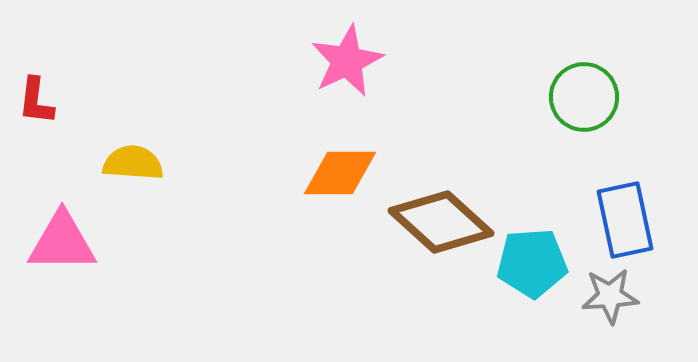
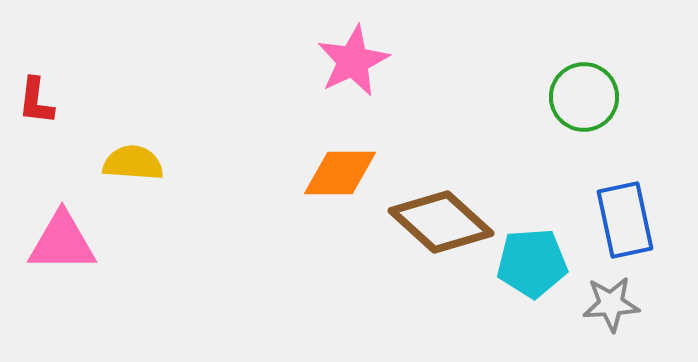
pink star: moved 6 px right
gray star: moved 1 px right, 8 px down
